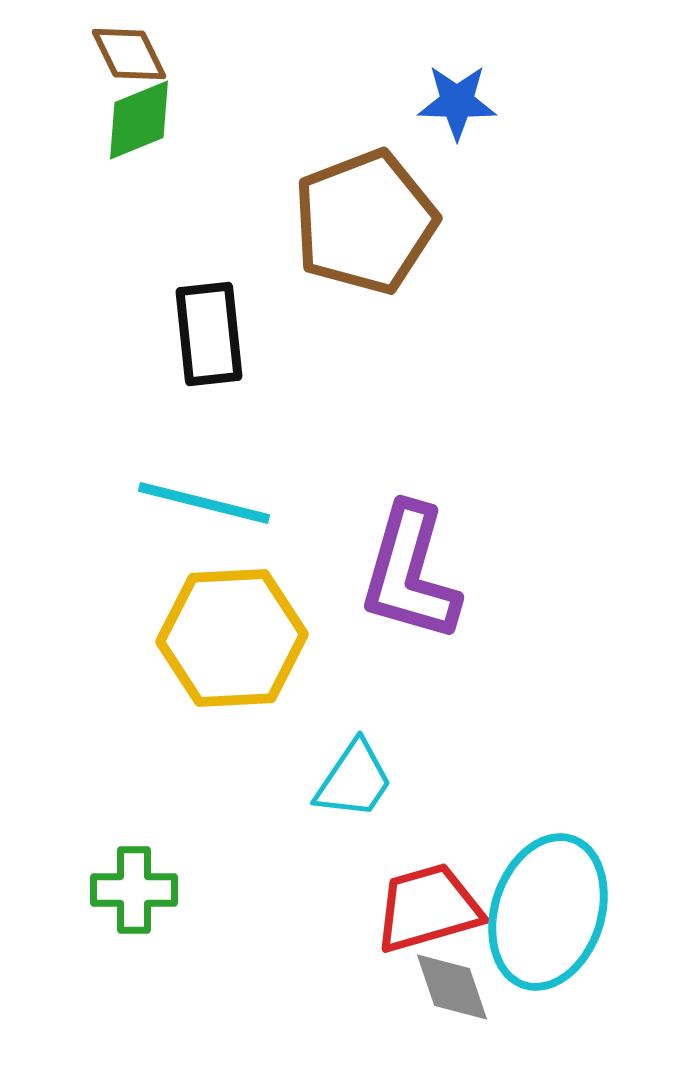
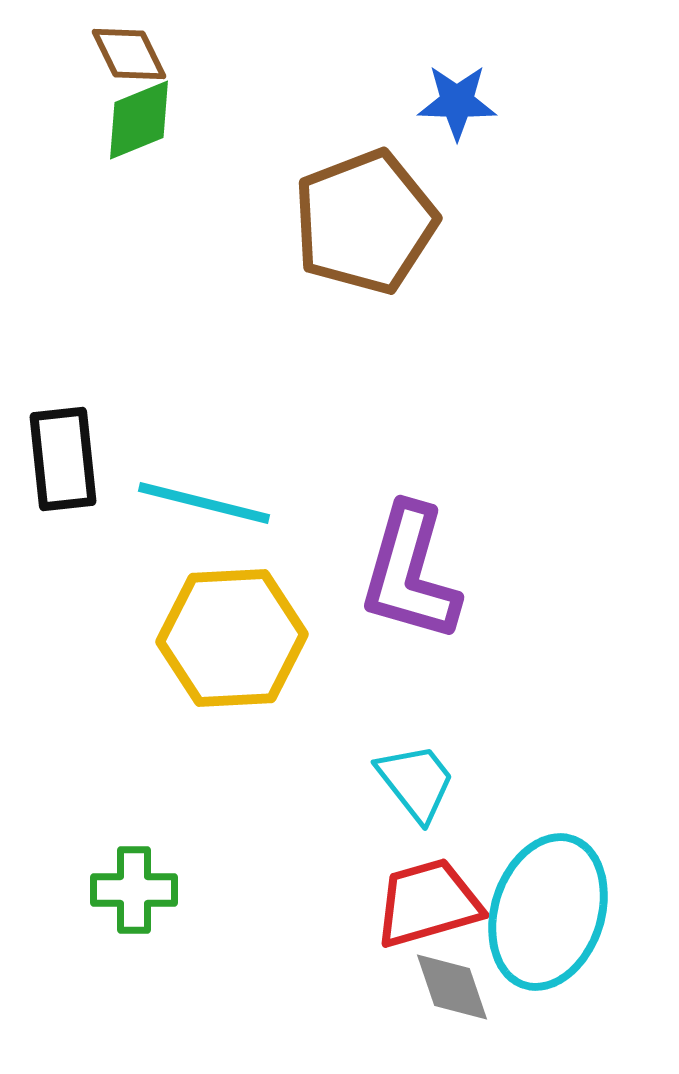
black rectangle: moved 146 px left, 125 px down
cyan trapezoid: moved 62 px right, 2 px down; rotated 72 degrees counterclockwise
red trapezoid: moved 5 px up
